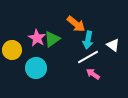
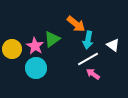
pink star: moved 2 px left, 8 px down
yellow circle: moved 1 px up
white line: moved 2 px down
